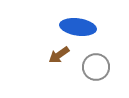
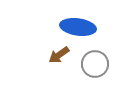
gray circle: moved 1 px left, 3 px up
